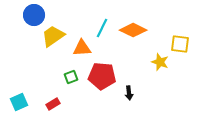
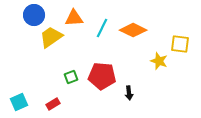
yellow trapezoid: moved 2 px left, 1 px down
orange triangle: moved 8 px left, 30 px up
yellow star: moved 1 px left, 1 px up
